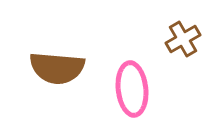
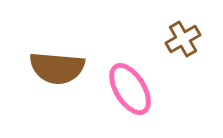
pink ellipse: moved 2 px left; rotated 26 degrees counterclockwise
